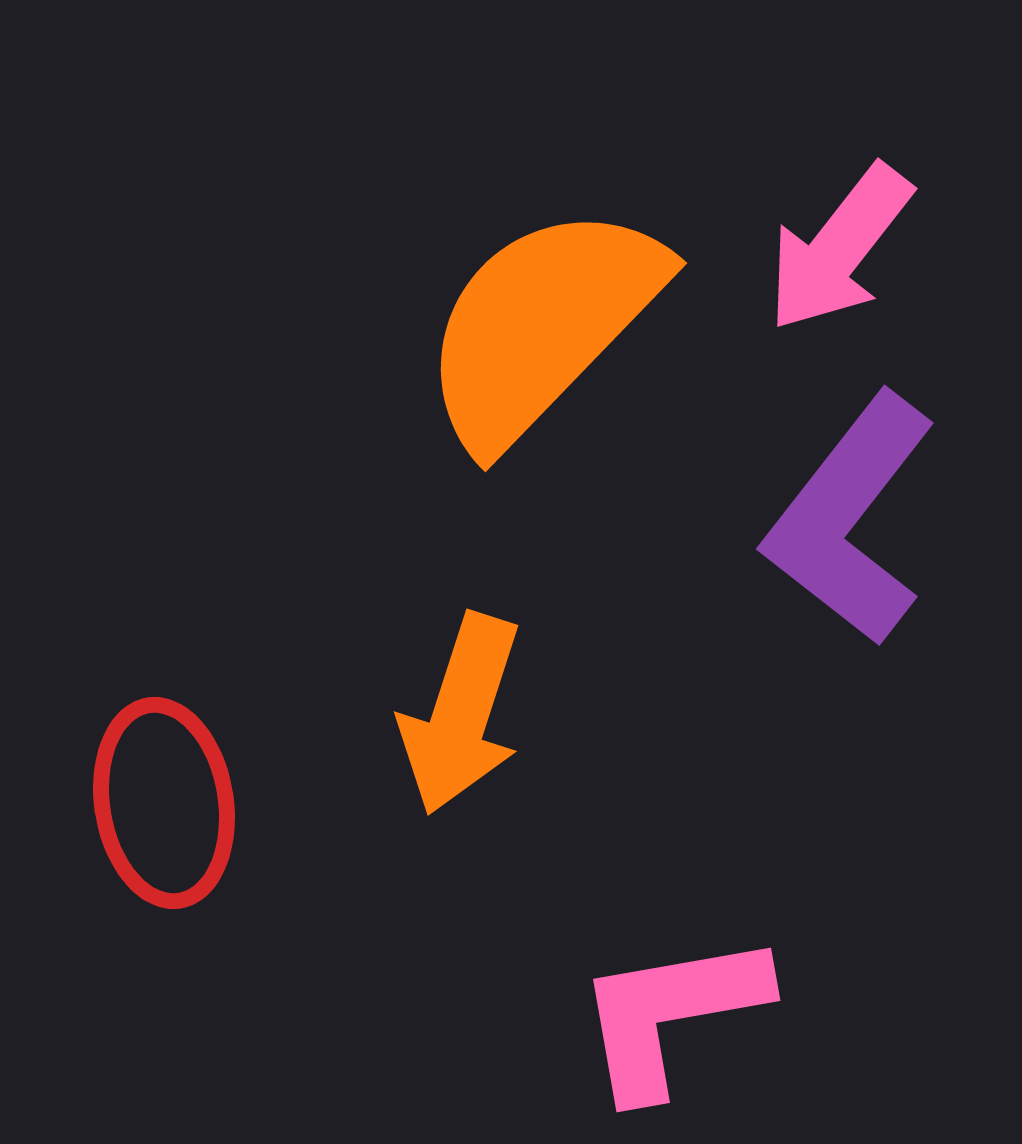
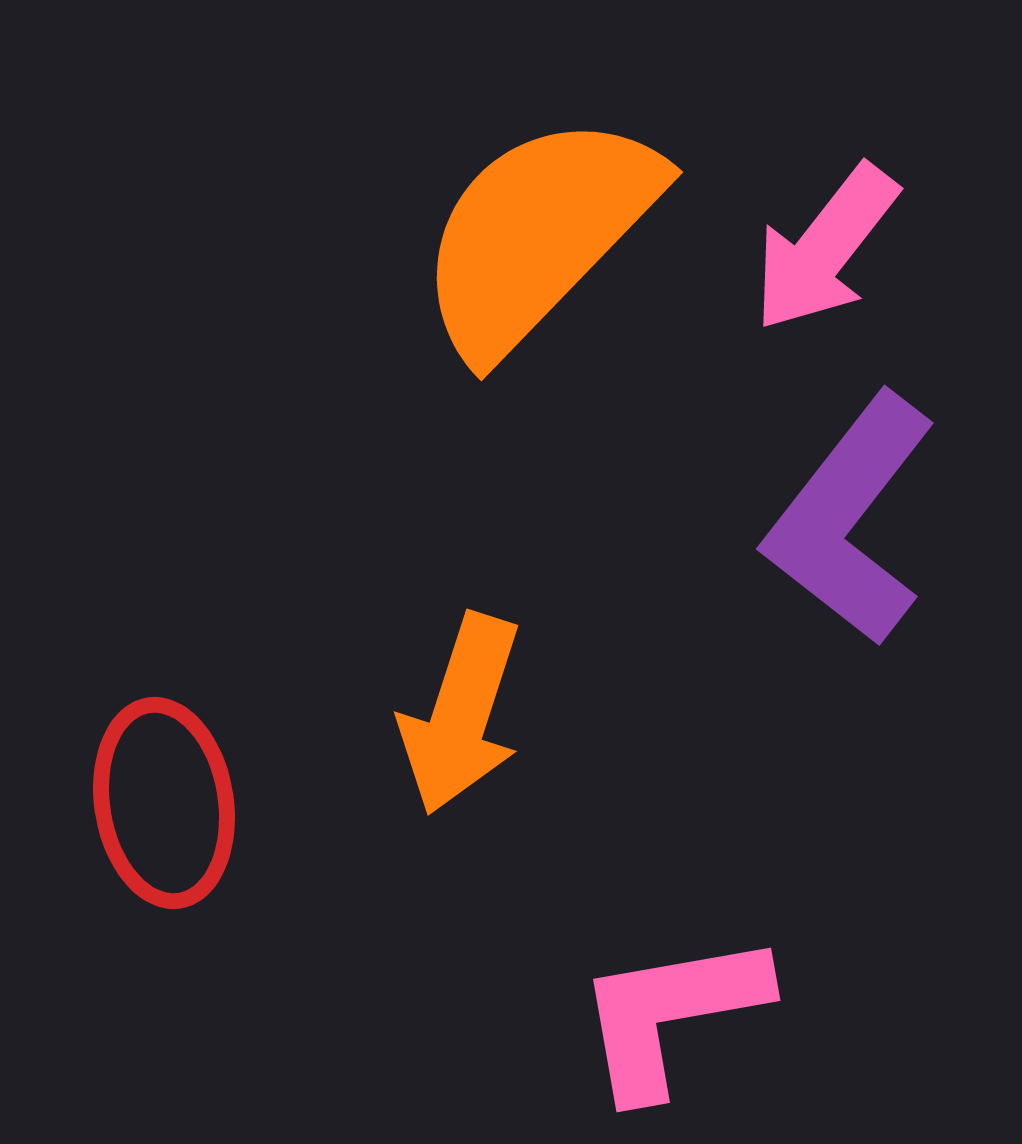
pink arrow: moved 14 px left
orange semicircle: moved 4 px left, 91 px up
